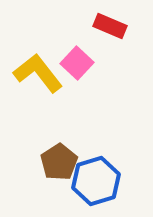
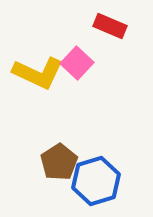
yellow L-shape: rotated 153 degrees clockwise
